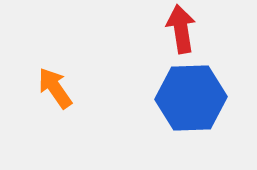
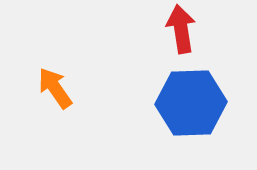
blue hexagon: moved 5 px down
